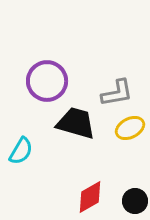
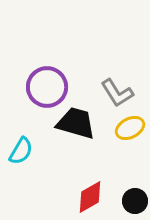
purple circle: moved 6 px down
gray L-shape: rotated 68 degrees clockwise
